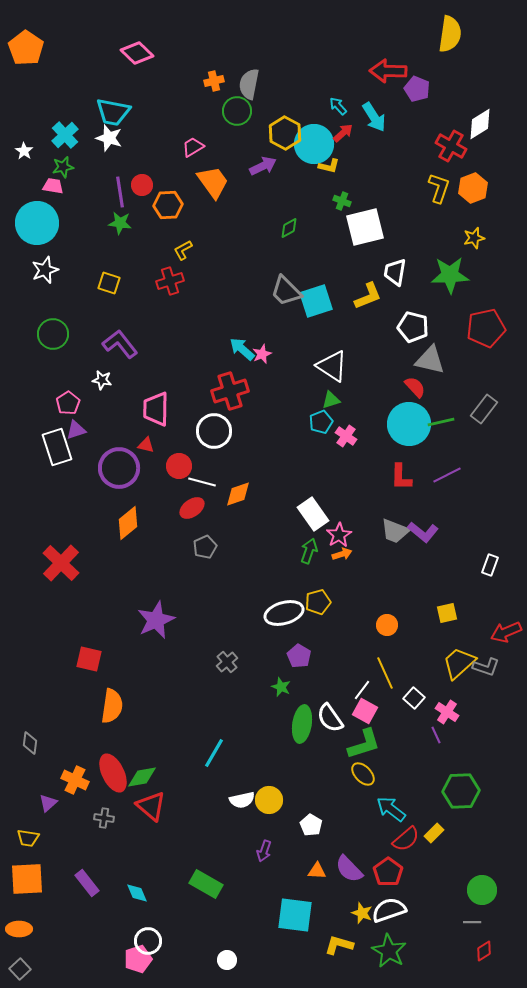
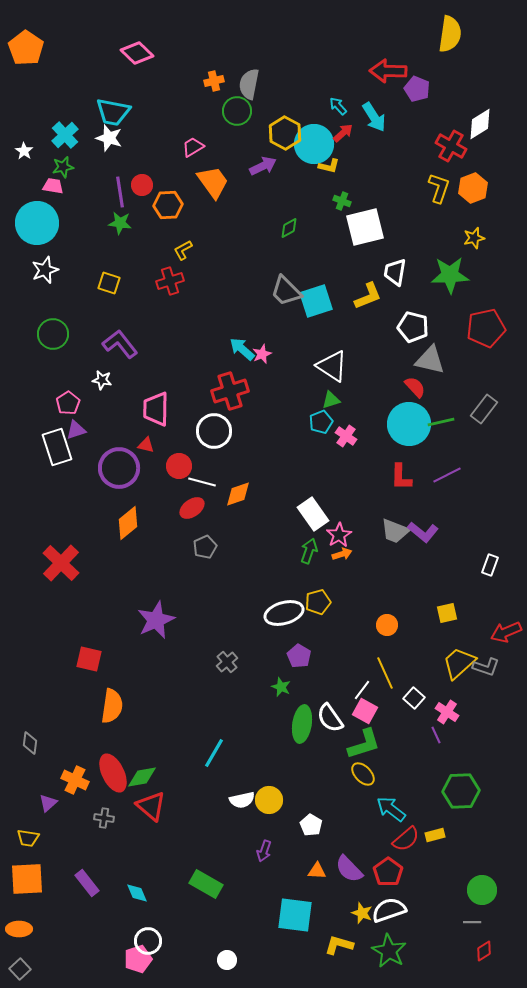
yellow rectangle at (434, 833): moved 1 px right, 2 px down; rotated 30 degrees clockwise
